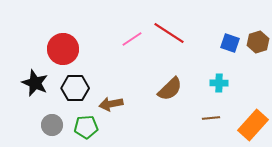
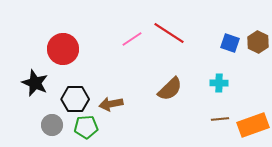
brown hexagon: rotated 15 degrees counterclockwise
black hexagon: moved 11 px down
brown line: moved 9 px right, 1 px down
orange rectangle: rotated 28 degrees clockwise
